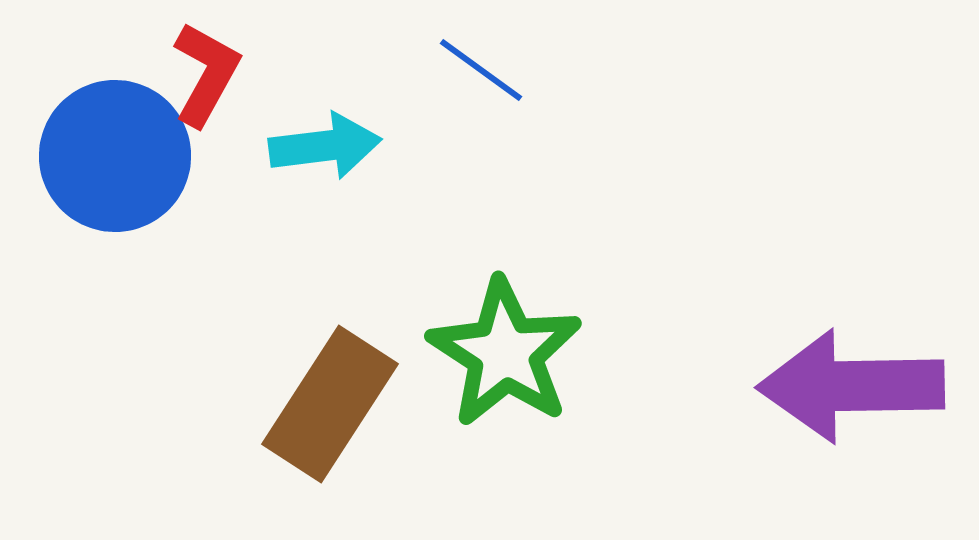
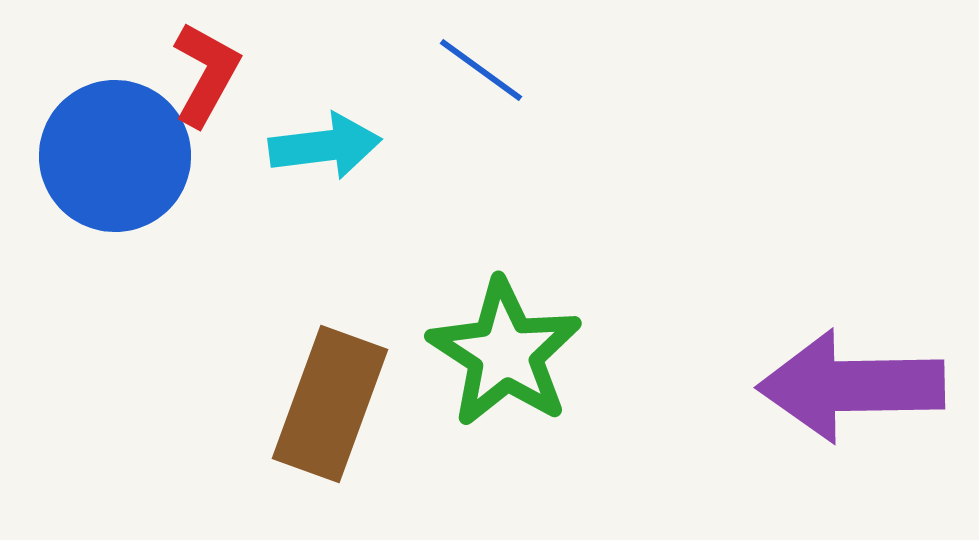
brown rectangle: rotated 13 degrees counterclockwise
